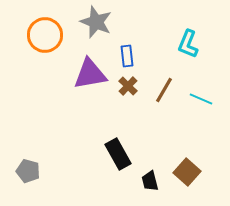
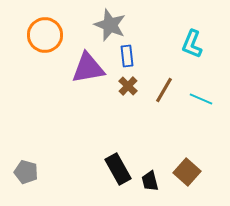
gray star: moved 14 px right, 3 px down
cyan L-shape: moved 4 px right
purple triangle: moved 2 px left, 6 px up
black rectangle: moved 15 px down
gray pentagon: moved 2 px left, 1 px down
